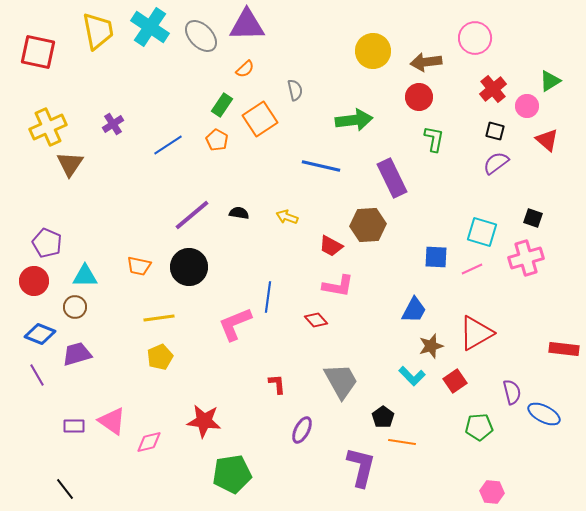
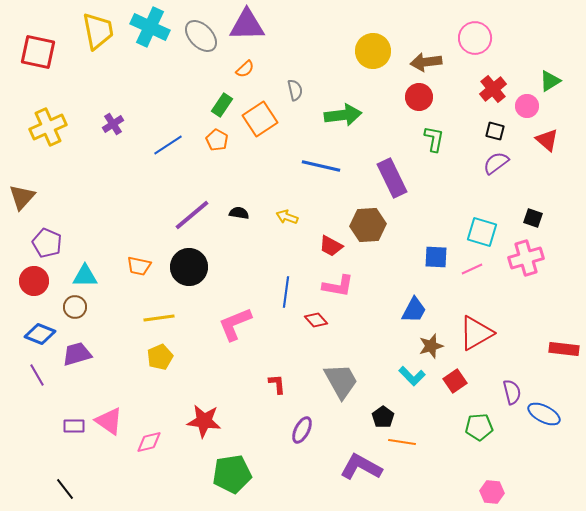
cyan cross at (150, 27): rotated 9 degrees counterclockwise
green arrow at (354, 120): moved 11 px left, 5 px up
brown triangle at (70, 164): moved 48 px left, 33 px down; rotated 8 degrees clockwise
blue line at (268, 297): moved 18 px right, 5 px up
pink triangle at (112, 421): moved 3 px left
purple L-shape at (361, 467): rotated 75 degrees counterclockwise
